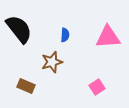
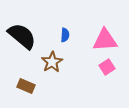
black semicircle: moved 3 px right, 7 px down; rotated 12 degrees counterclockwise
pink triangle: moved 3 px left, 3 px down
brown star: rotated 15 degrees counterclockwise
pink square: moved 10 px right, 20 px up
